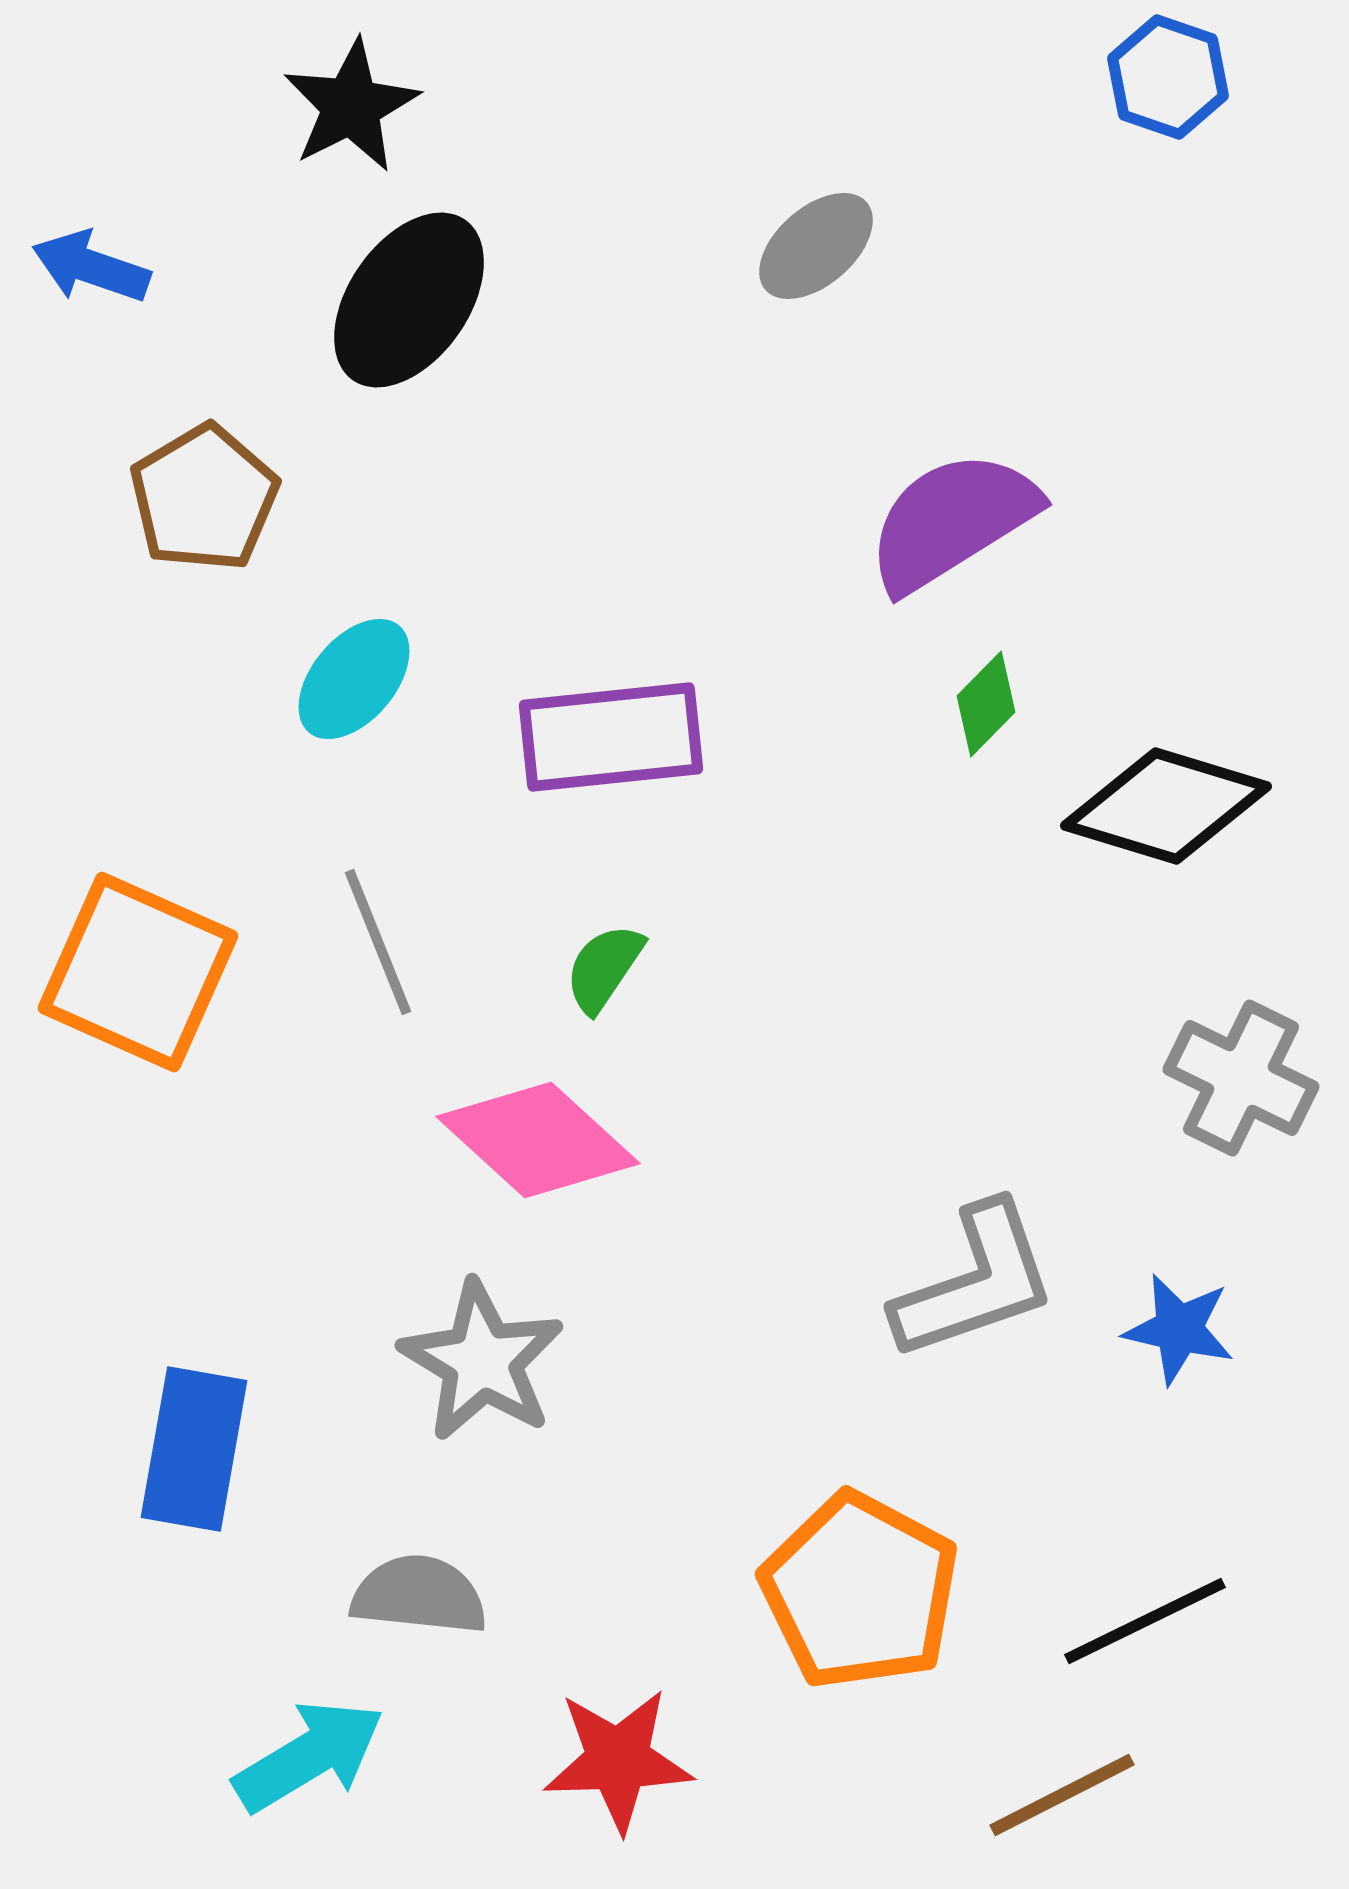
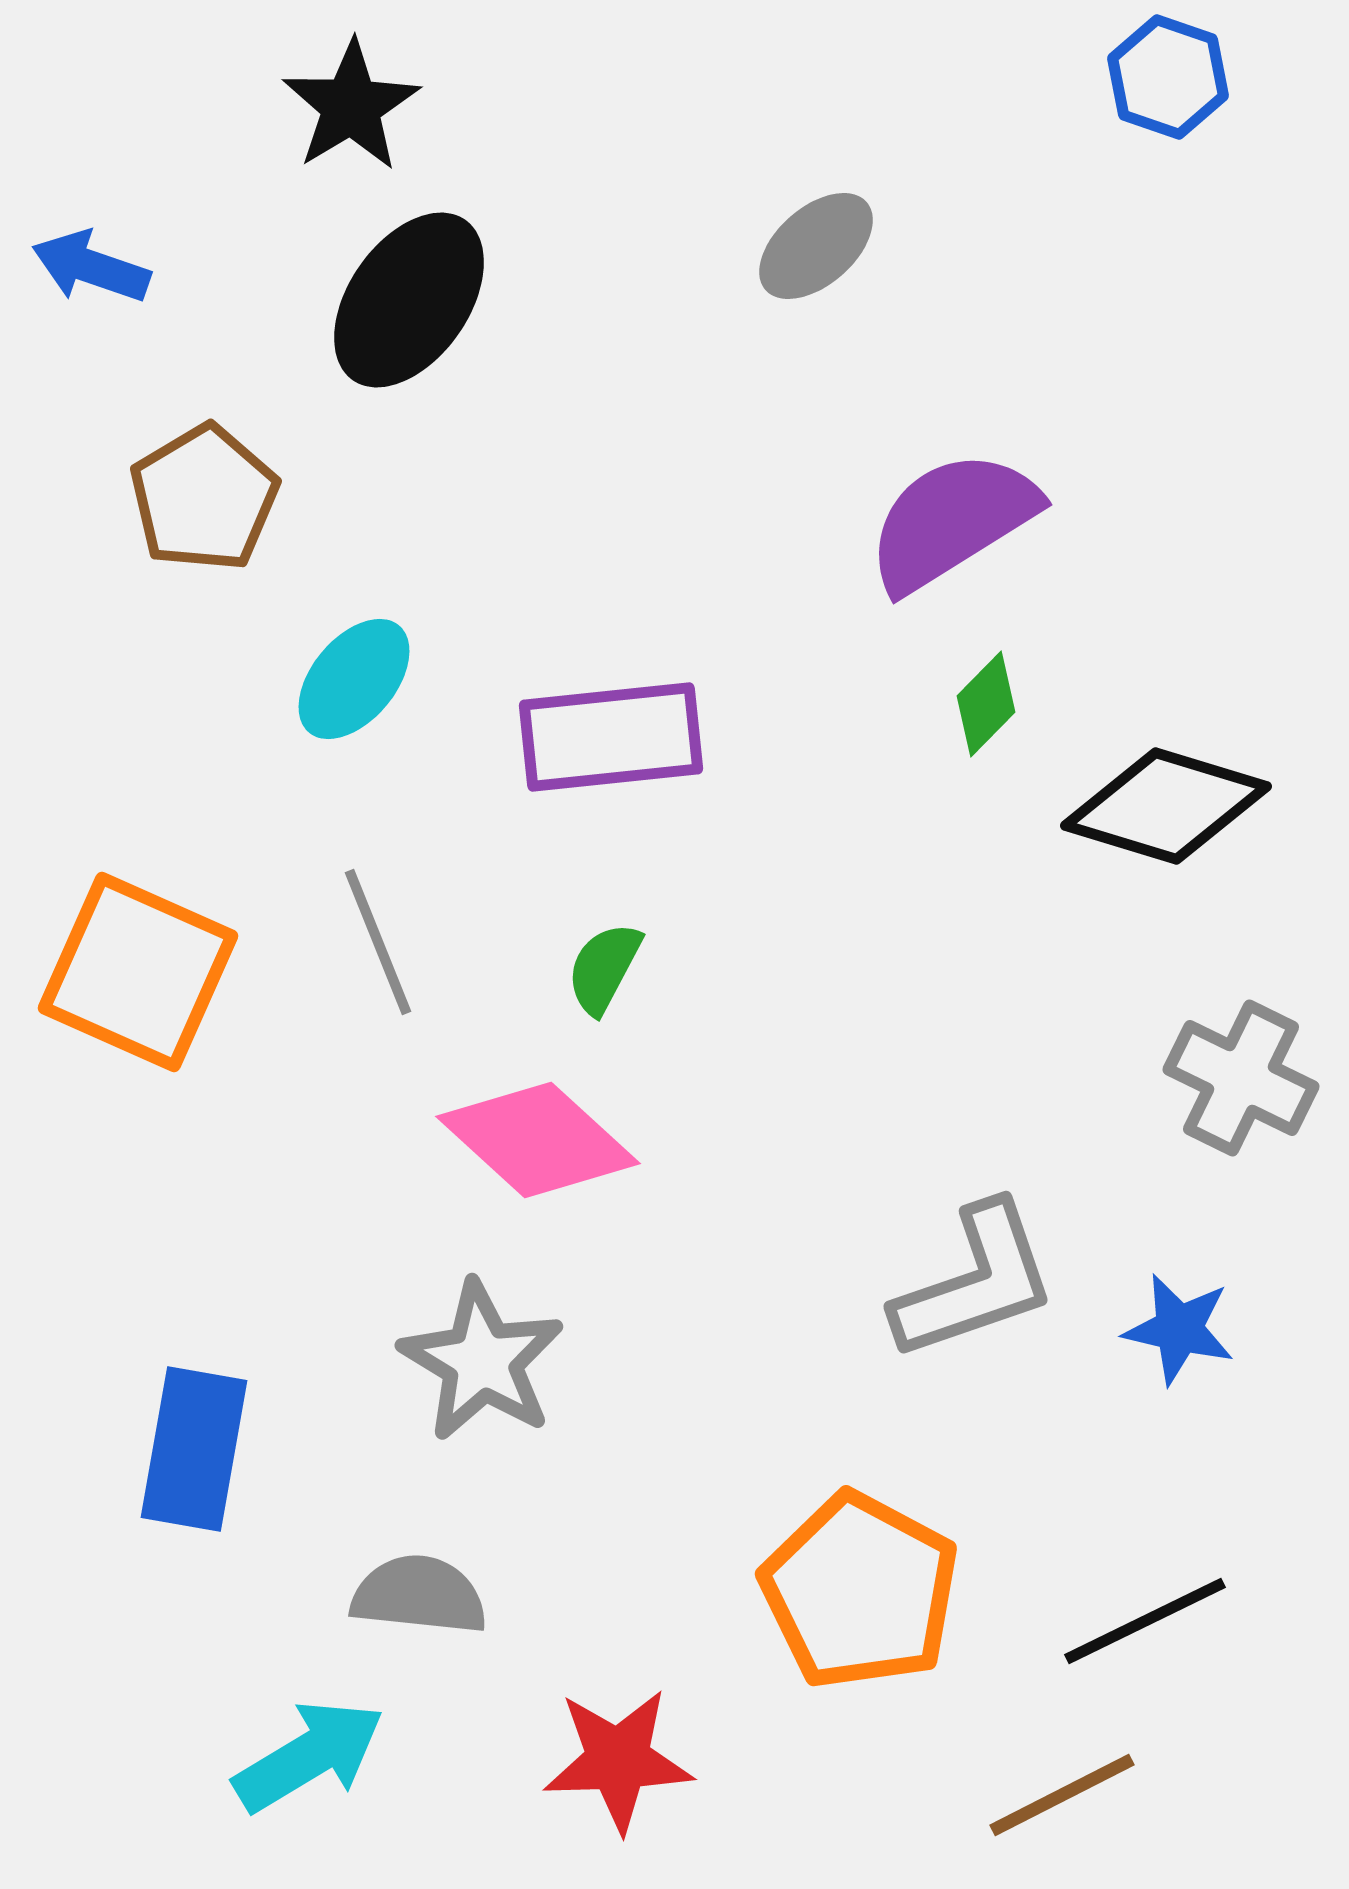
black star: rotated 4 degrees counterclockwise
green semicircle: rotated 6 degrees counterclockwise
